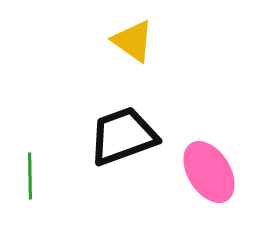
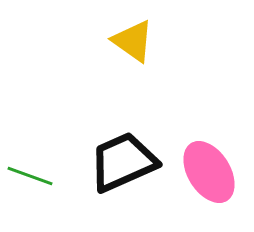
black trapezoid: moved 26 px down; rotated 4 degrees counterclockwise
green line: rotated 69 degrees counterclockwise
